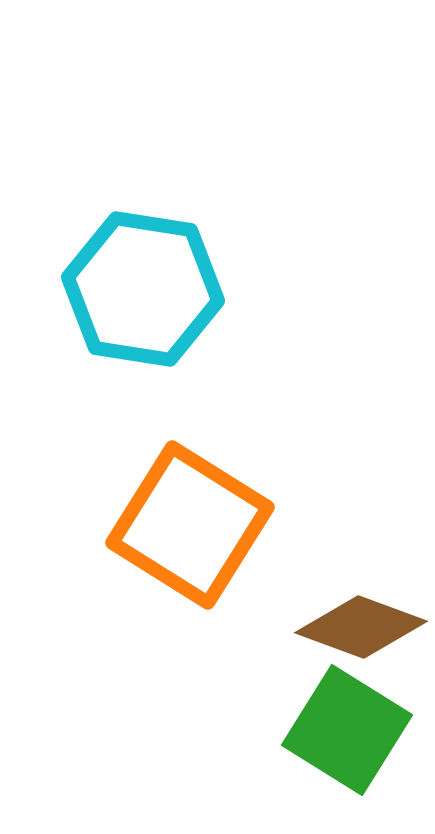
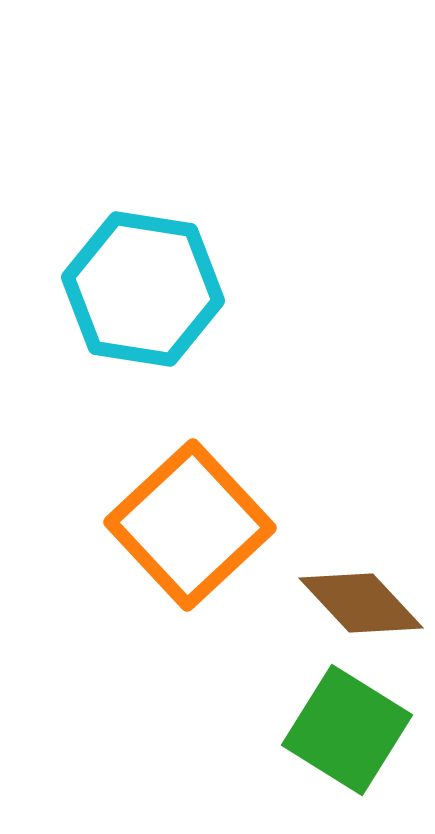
orange square: rotated 15 degrees clockwise
brown diamond: moved 24 px up; rotated 27 degrees clockwise
